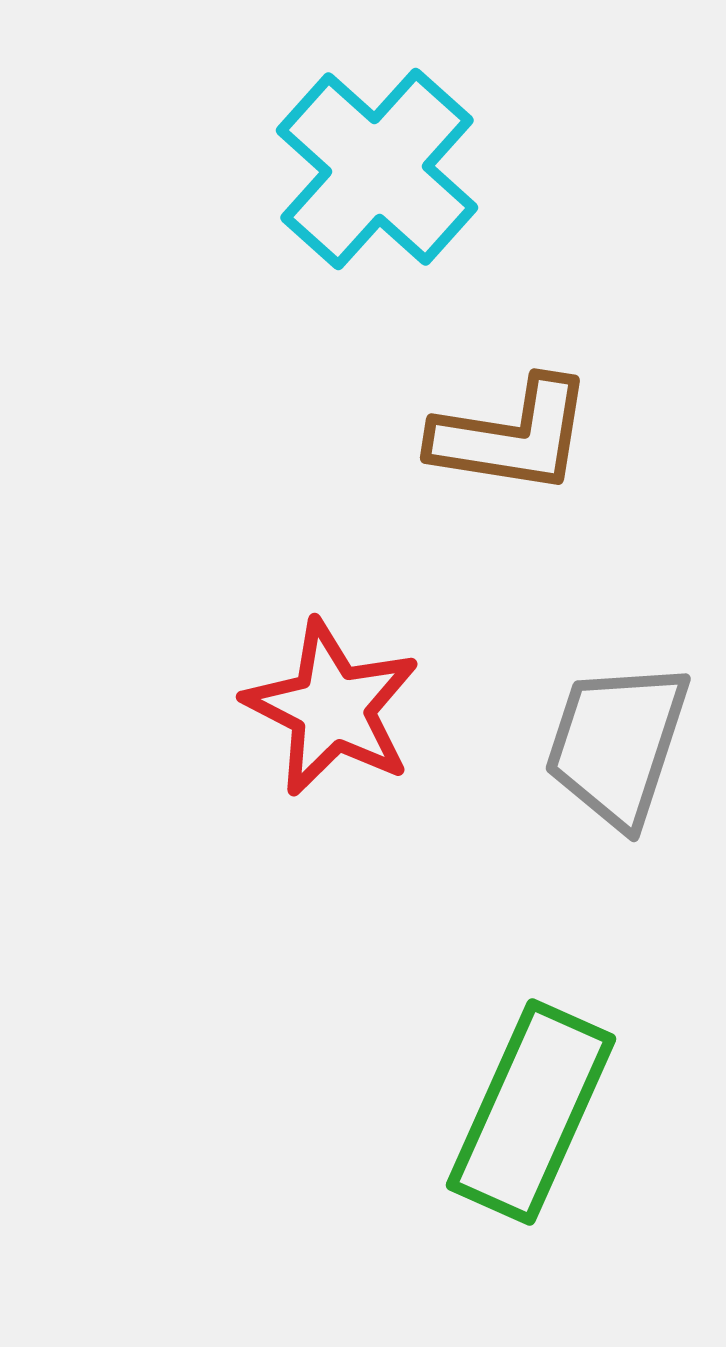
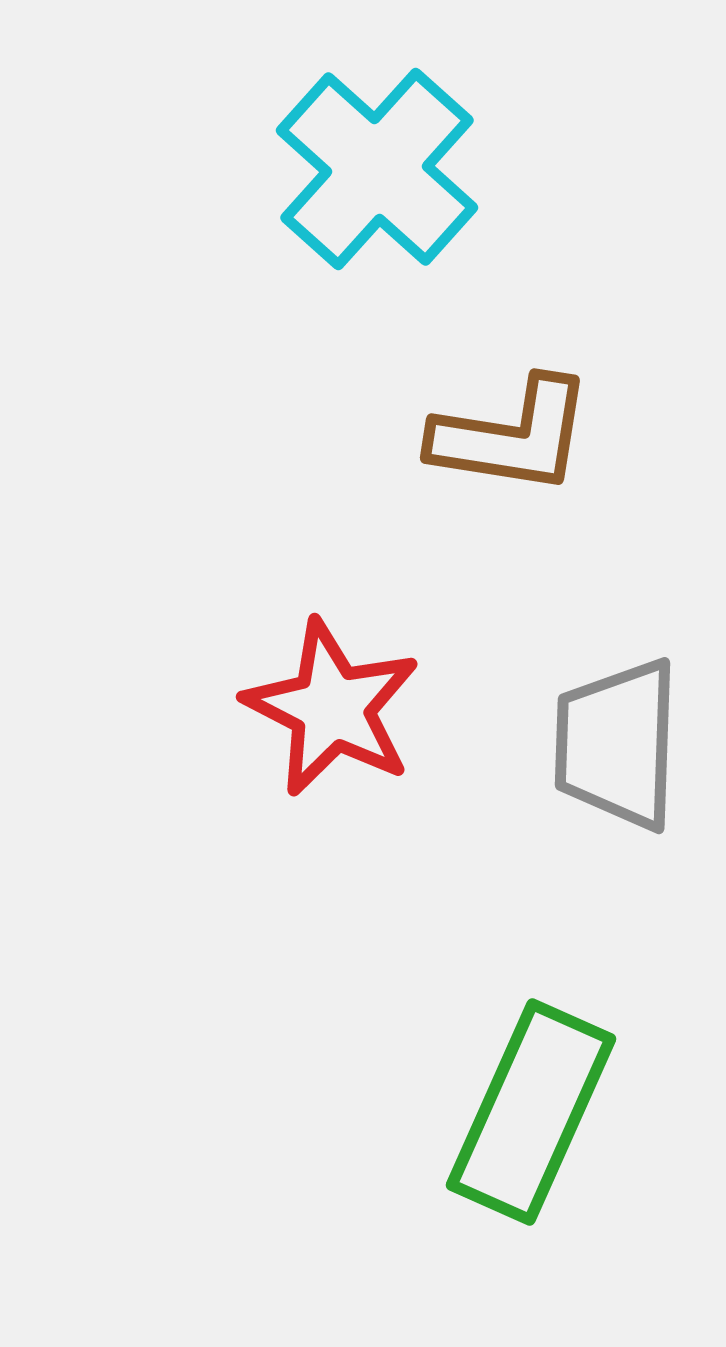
gray trapezoid: rotated 16 degrees counterclockwise
